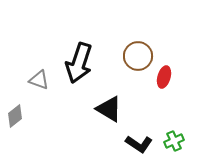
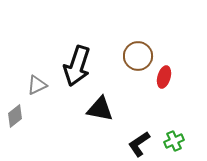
black arrow: moved 2 px left, 3 px down
gray triangle: moved 2 px left, 5 px down; rotated 45 degrees counterclockwise
black triangle: moved 9 px left; rotated 20 degrees counterclockwise
black L-shape: rotated 112 degrees clockwise
